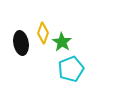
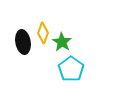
black ellipse: moved 2 px right, 1 px up
cyan pentagon: rotated 15 degrees counterclockwise
